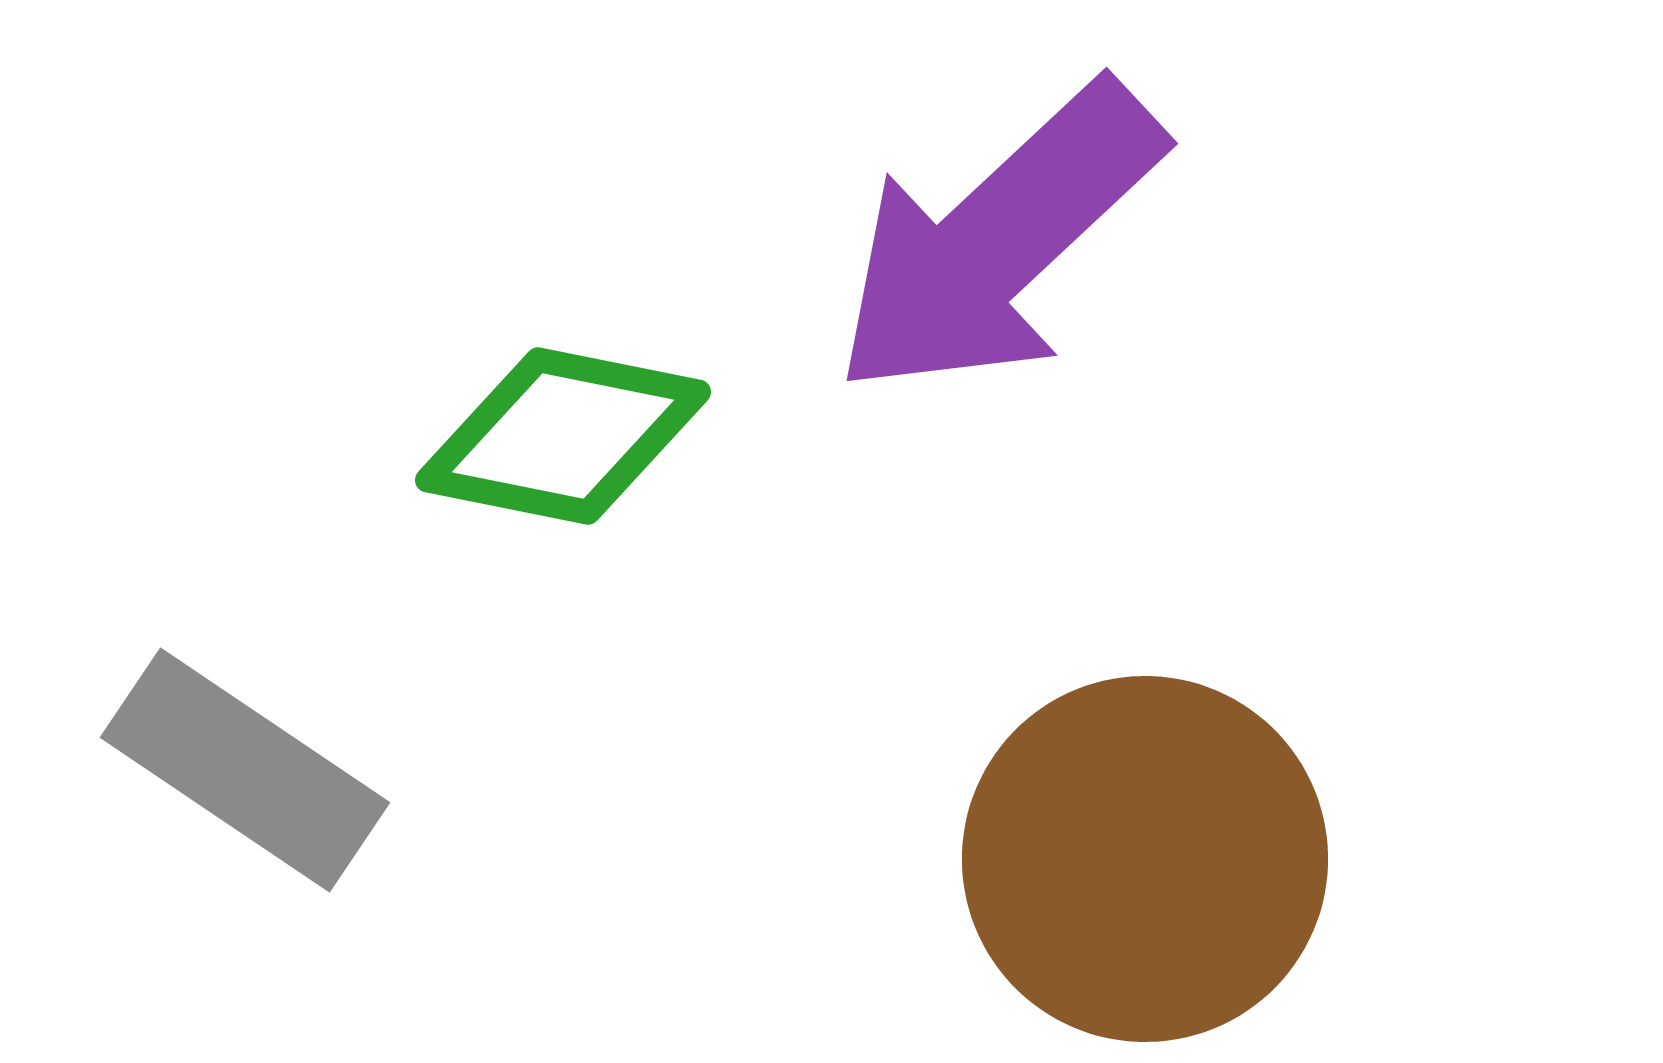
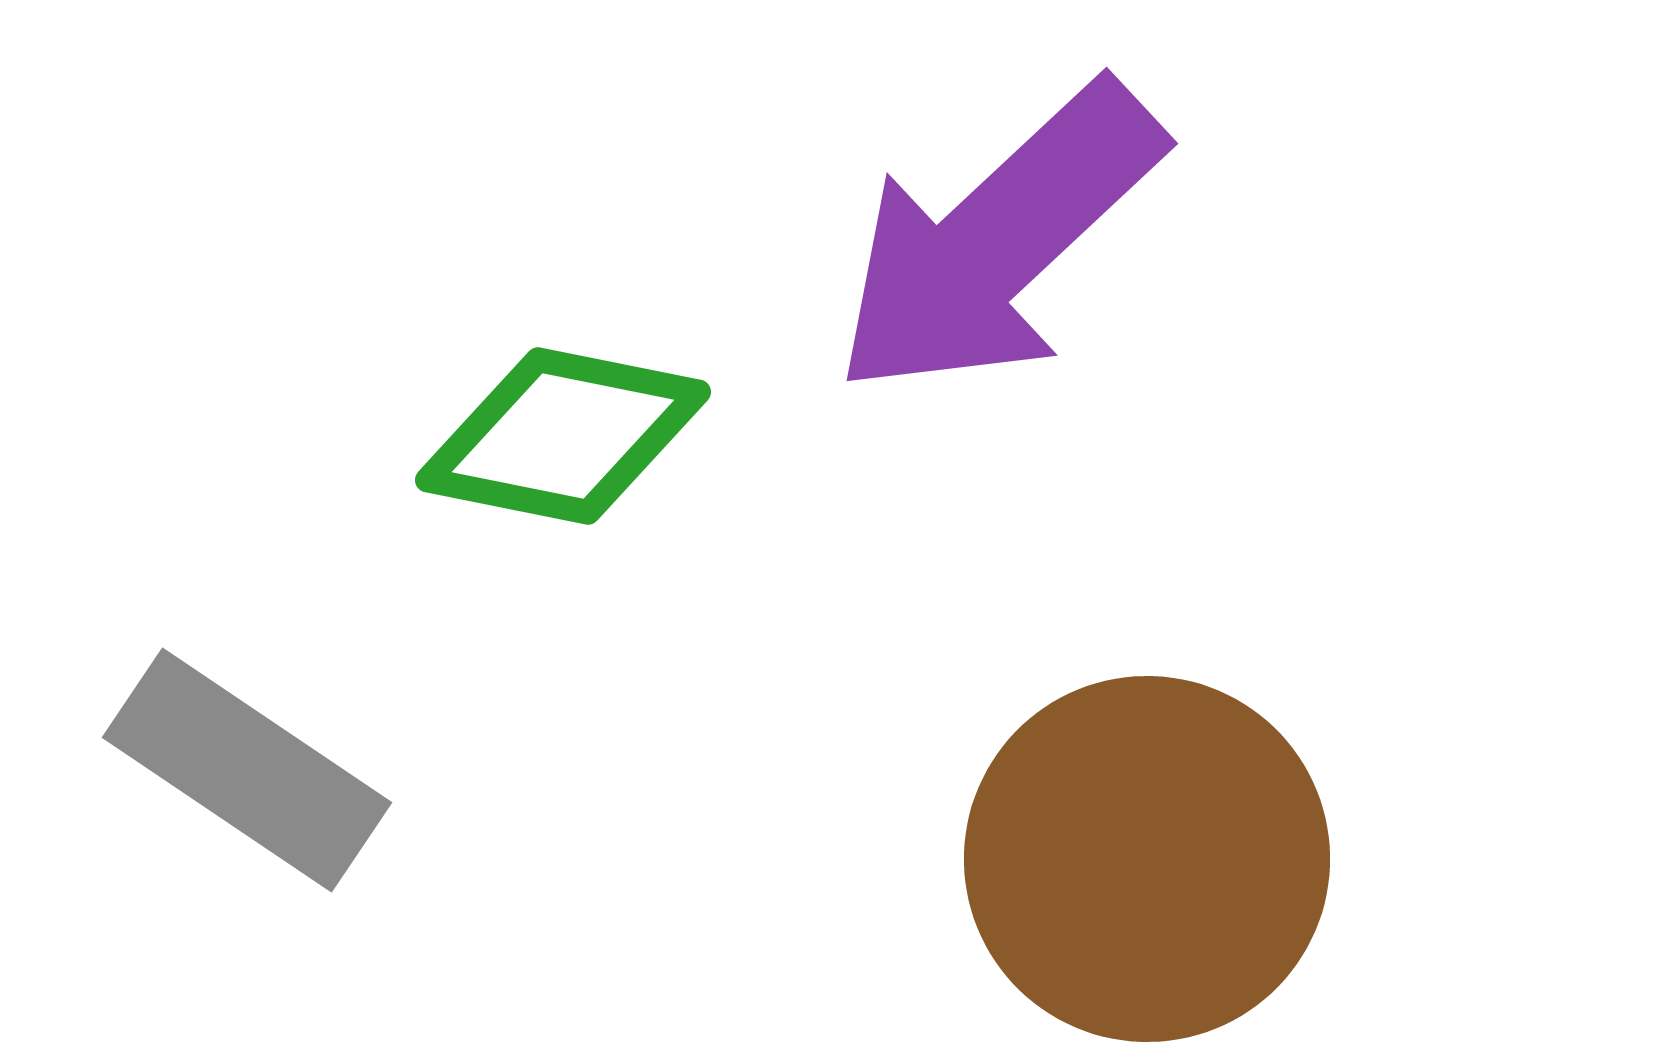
gray rectangle: moved 2 px right
brown circle: moved 2 px right
